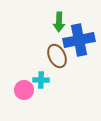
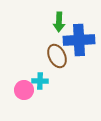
blue cross: rotated 8 degrees clockwise
cyan cross: moved 1 px left, 1 px down
